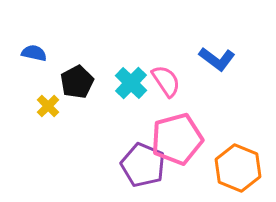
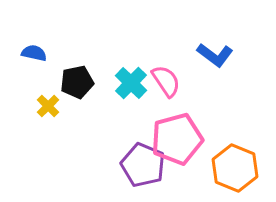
blue L-shape: moved 2 px left, 4 px up
black pentagon: rotated 16 degrees clockwise
orange hexagon: moved 3 px left
